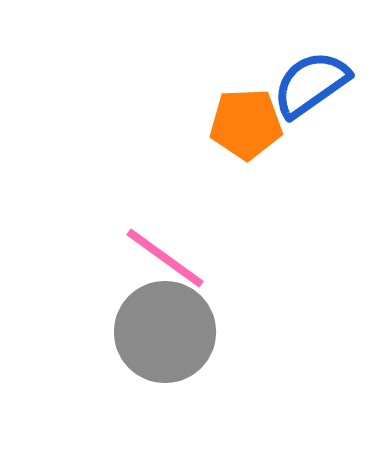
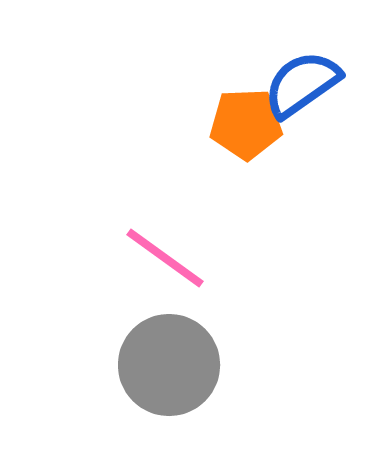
blue semicircle: moved 9 px left
gray circle: moved 4 px right, 33 px down
